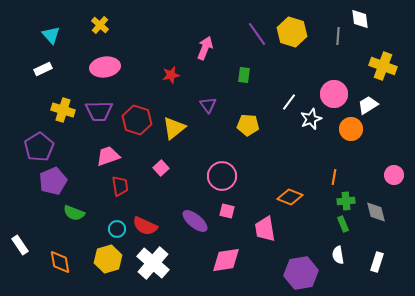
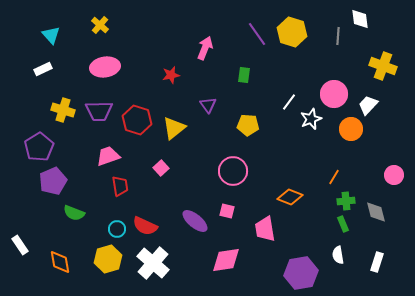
white trapezoid at (368, 105): rotated 15 degrees counterclockwise
pink circle at (222, 176): moved 11 px right, 5 px up
orange line at (334, 177): rotated 21 degrees clockwise
